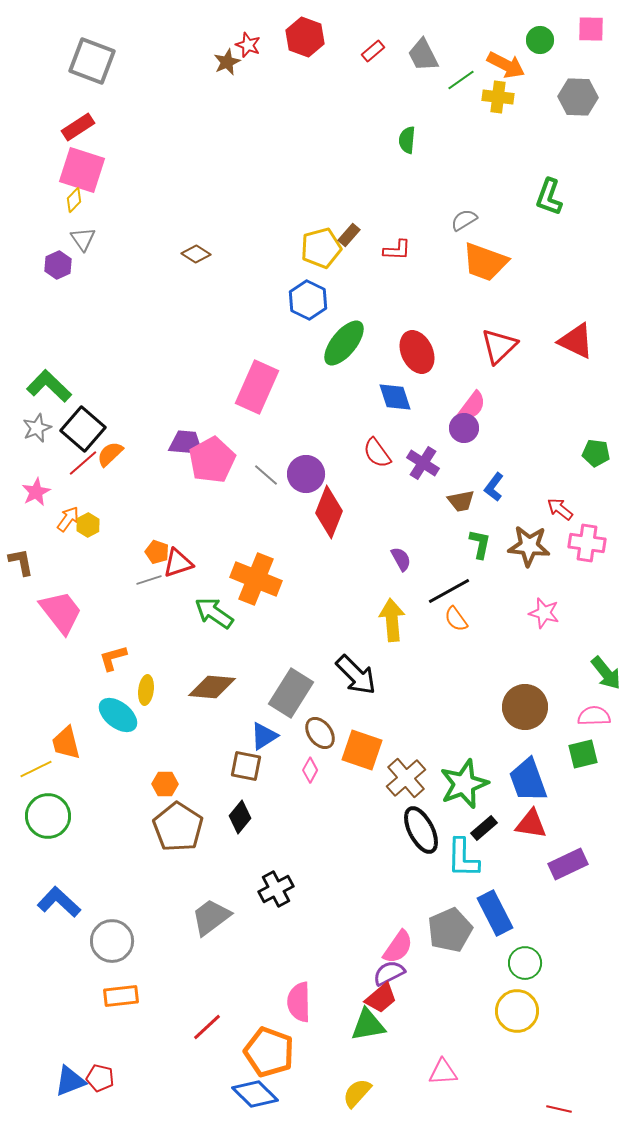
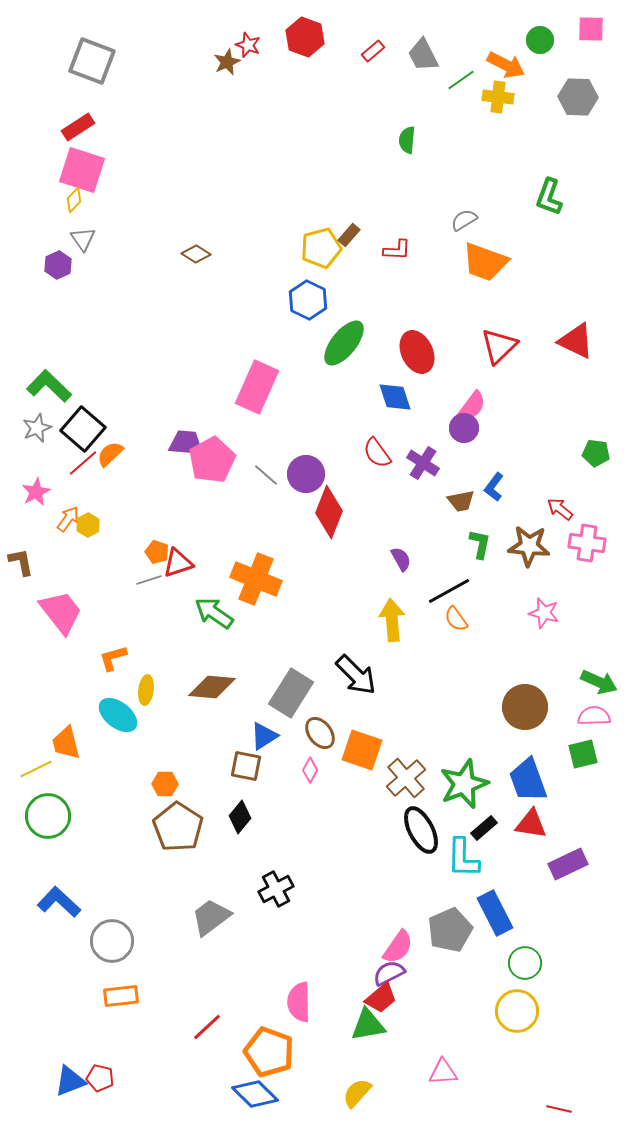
green arrow at (606, 673): moved 7 px left, 9 px down; rotated 27 degrees counterclockwise
